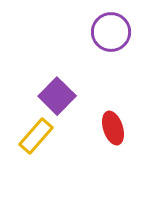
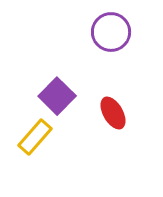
red ellipse: moved 15 px up; rotated 12 degrees counterclockwise
yellow rectangle: moved 1 px left, 1 px down
